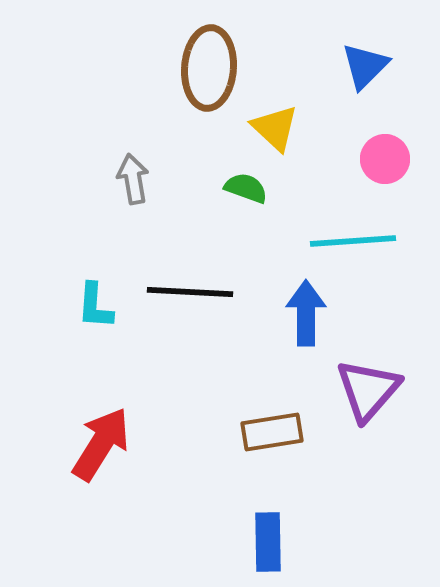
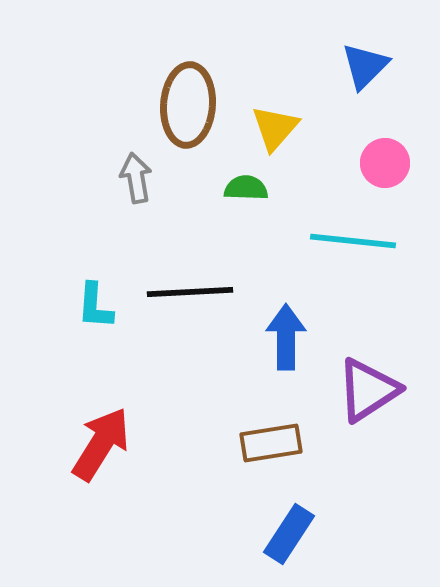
brown ellipse: moved 21 px left, 37 px down
yellow triangle: rotated 28 degrees clockwise
pink circle: moved 4 px down
gray arrow: moved 3 px right, 1 px up
green semicircle: rotated 18 degrees counterclockwise
cyan line: rotated 10 degrees clockwise
black line: rotated 6 degrees counterclockwise
blue arrow: moved 20 px left, 24 px down
purple triangle: rotated 16 degrees clockwise
brown rectangle: moved 1 px left, 11 px down
blue rectangle: moved 21 px right, 8 px up; rotated 34 degrees clockwise
